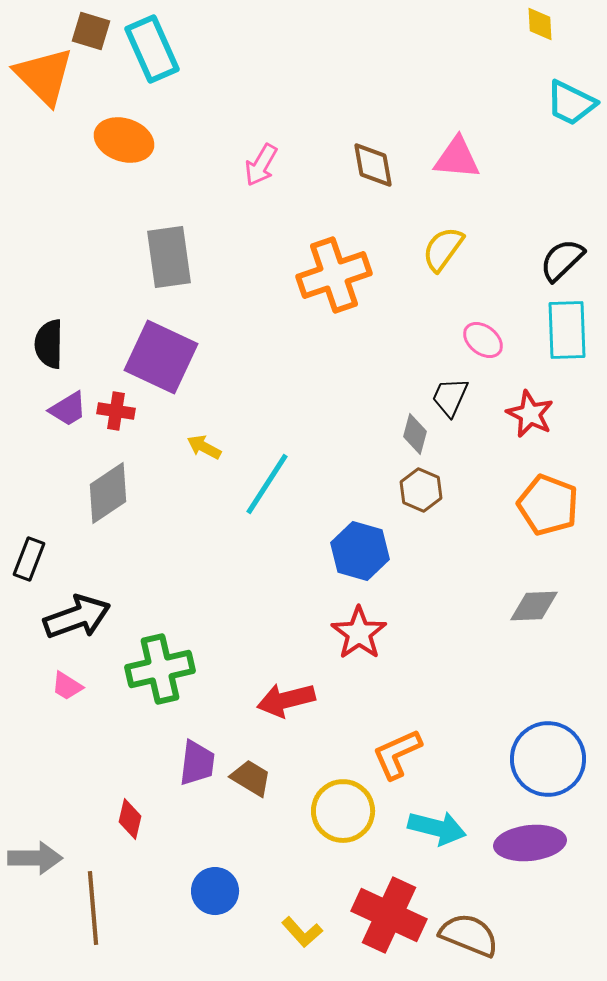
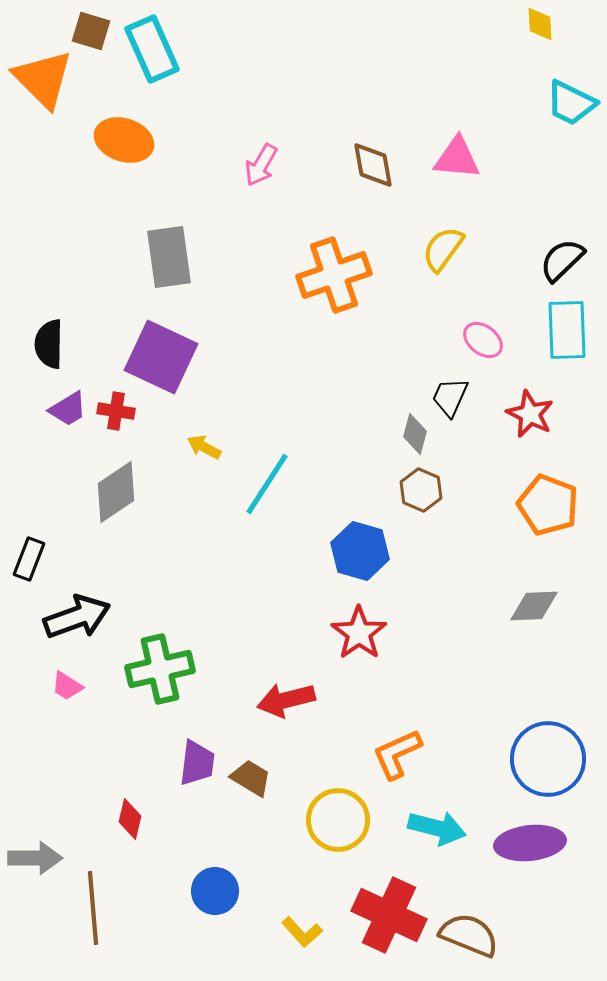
orange triangle at (44, 76): moved 1 px left, 3 px down
gray diamond at (108, 493): moved 8 px right, 1 px up
yellow circle at (343, 811): moved 5 px left, 9 px down
